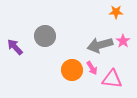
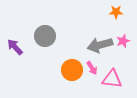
pink star: rotated 16 degrees clockwise
